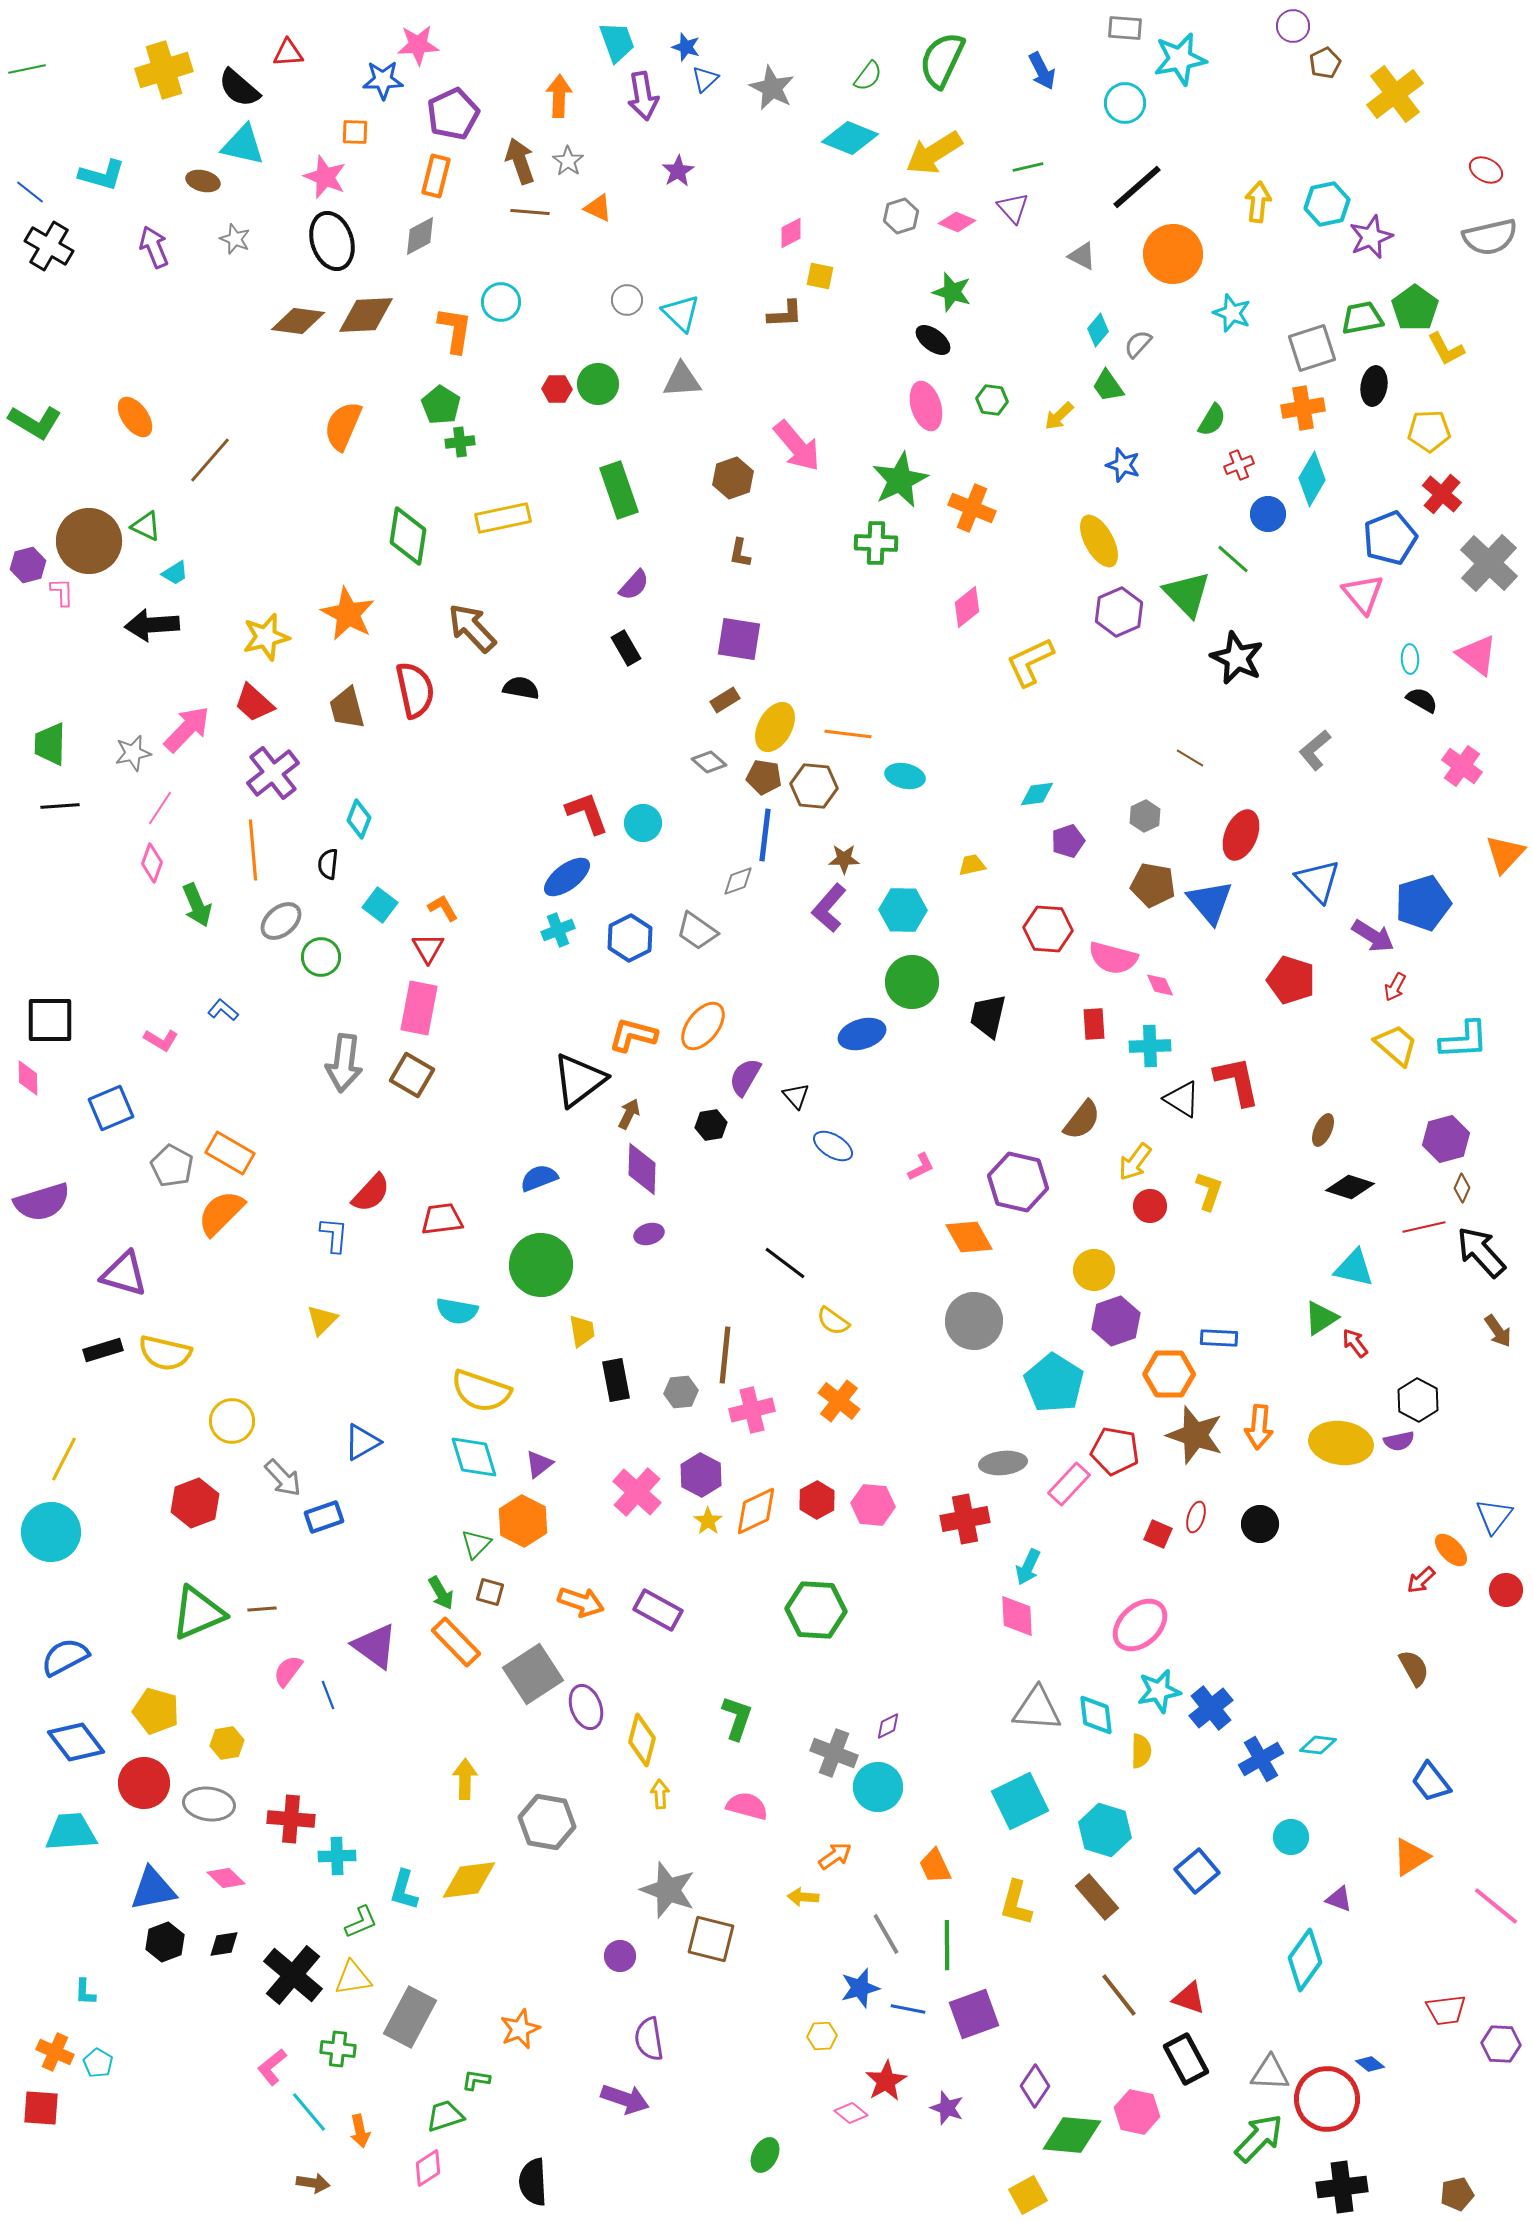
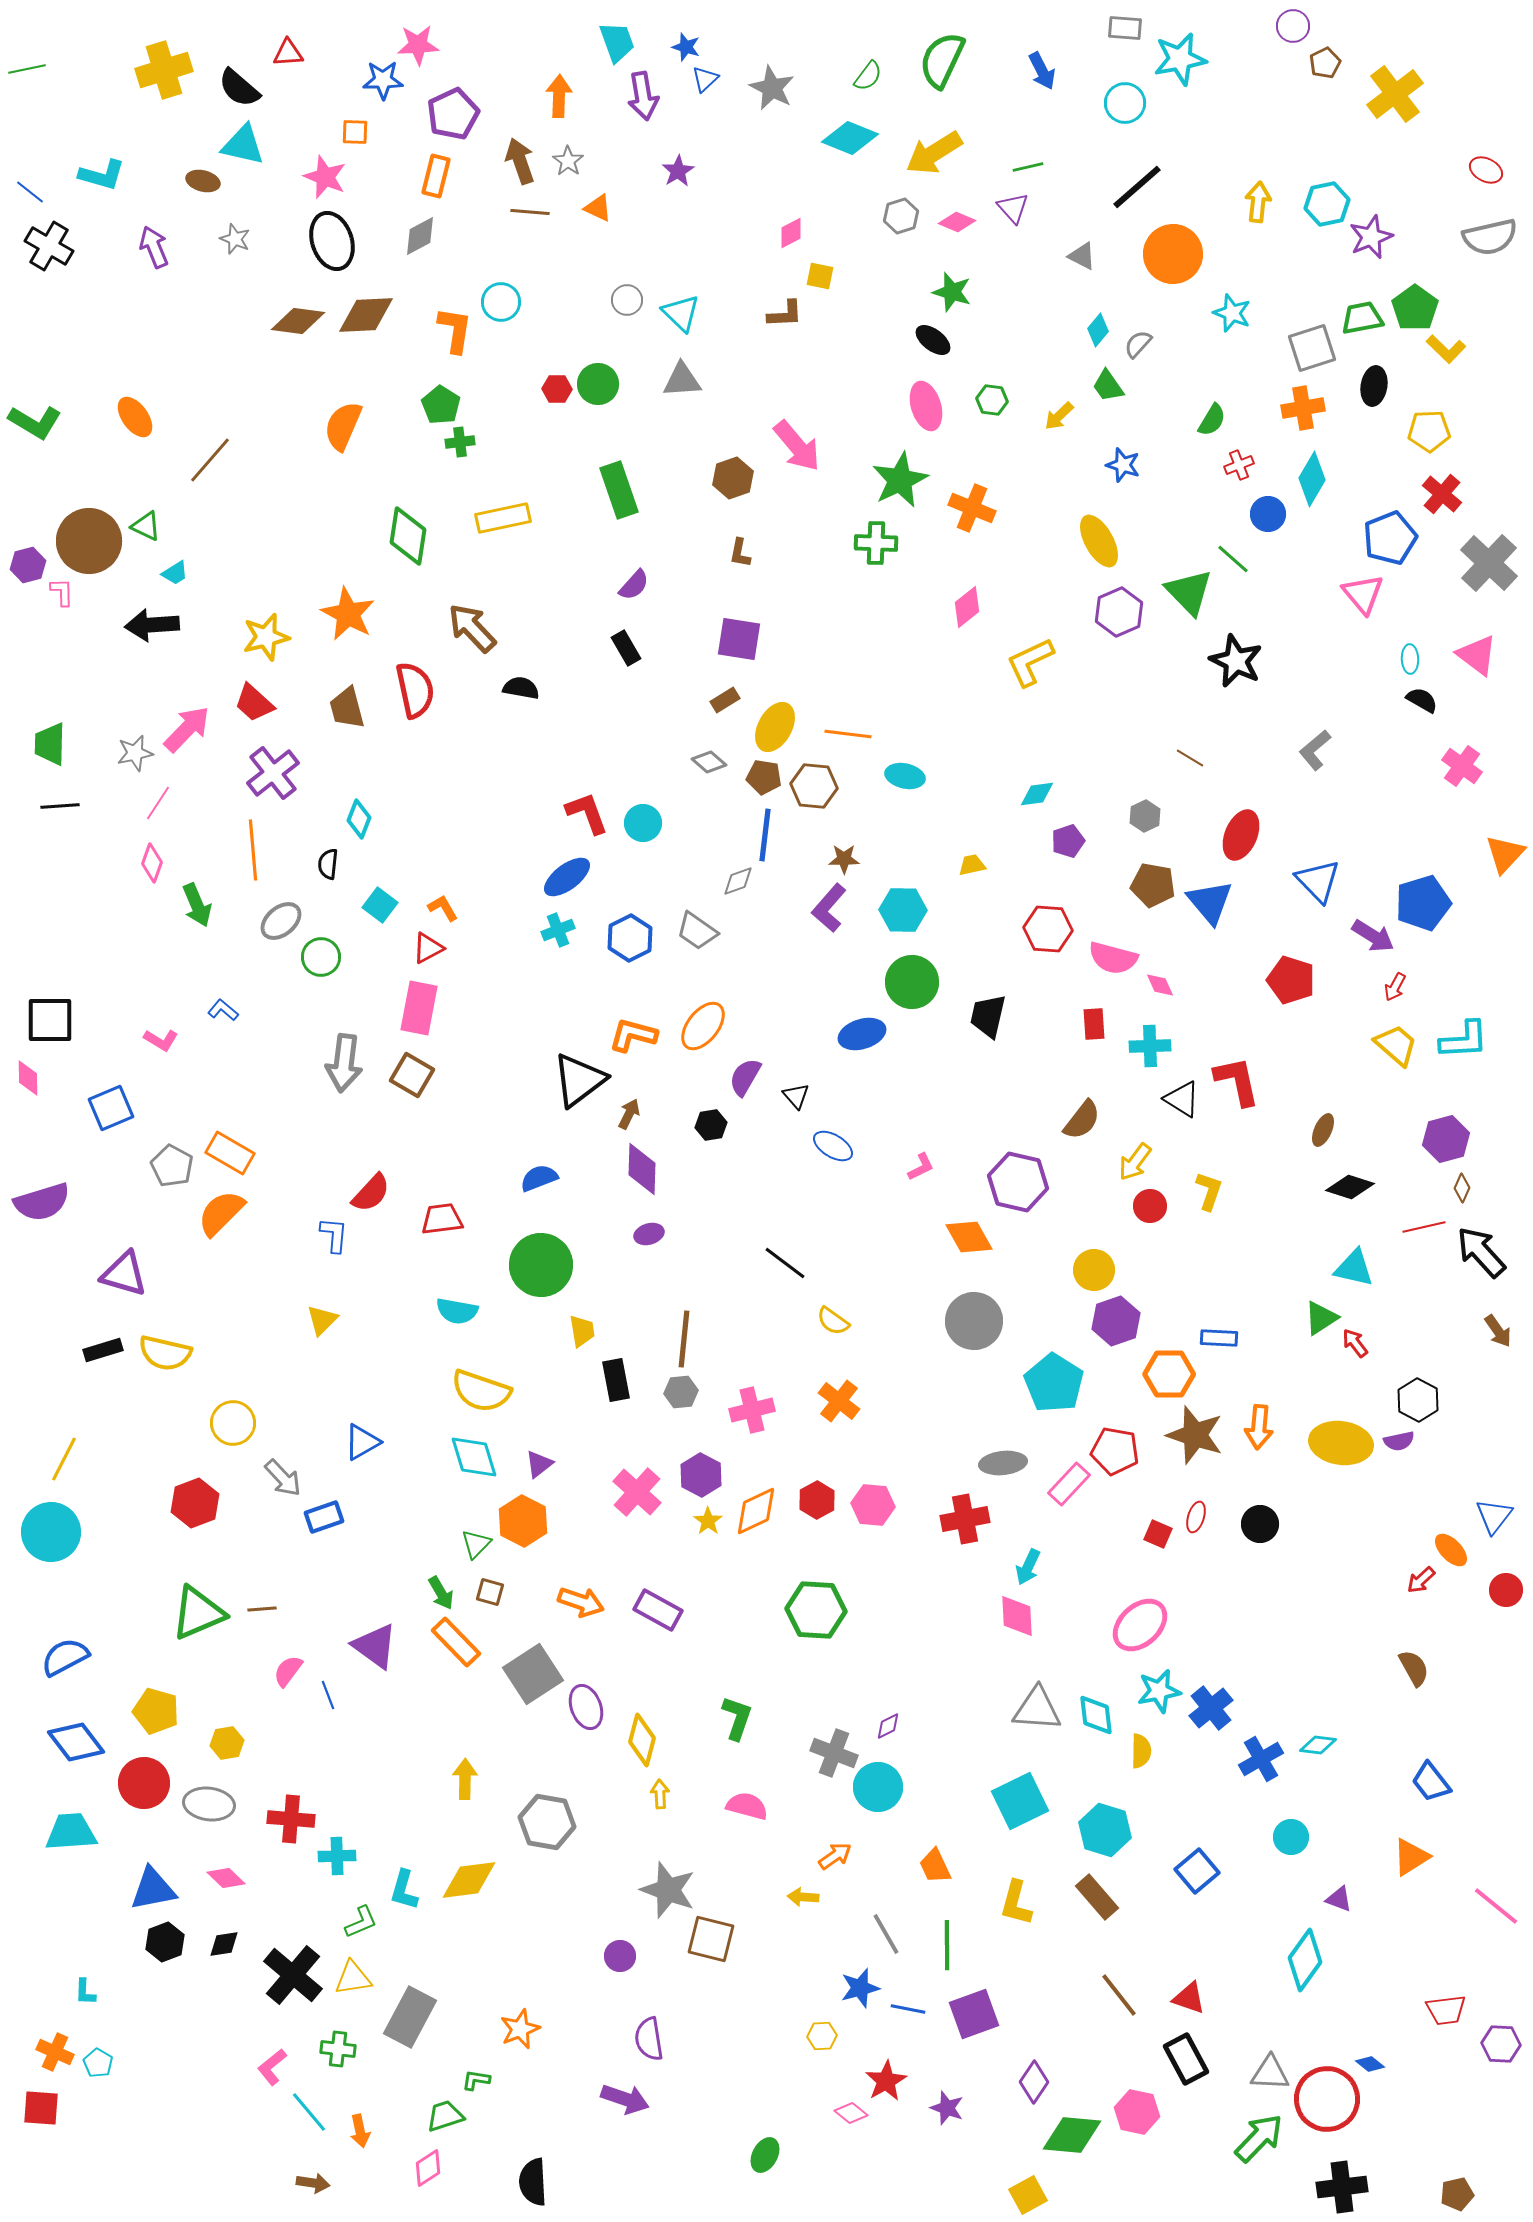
yellow L-shape at (1446, 349): rotated 18 degrees counterclockwise
green triangle at (1187, 594): moved 2 px right, 2 px up
black star at (1237, 658): moved 1 px left, 3 px down
gray star at (133, 753): moved 2 px right
pink line at (160, 808): moved 2 px left, 5 px up
red triangle at (428, 948): rotated 32 degrees clockwise
brown line at (725, 1355): moved 41 px left, 16 px up
yellow circle at (232, 1421): moved 1 px right, 2 px down
purple diamond at (1035, 2086): moved 1 px left, 4 px up
